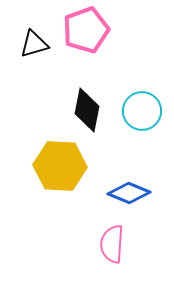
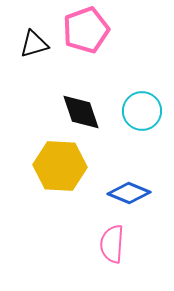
black diamond: moved 6 px left, 2 px down; rotated 30 degrees counterclockwise
